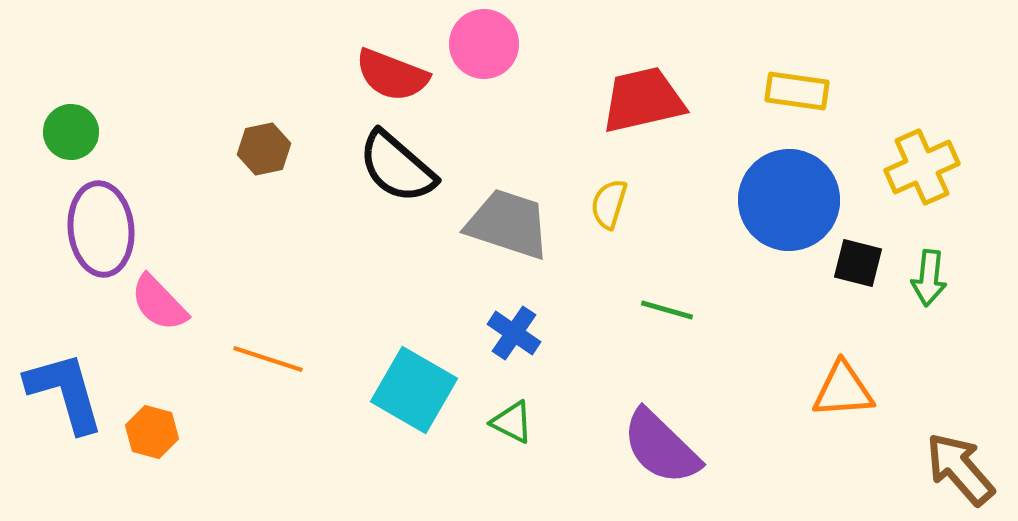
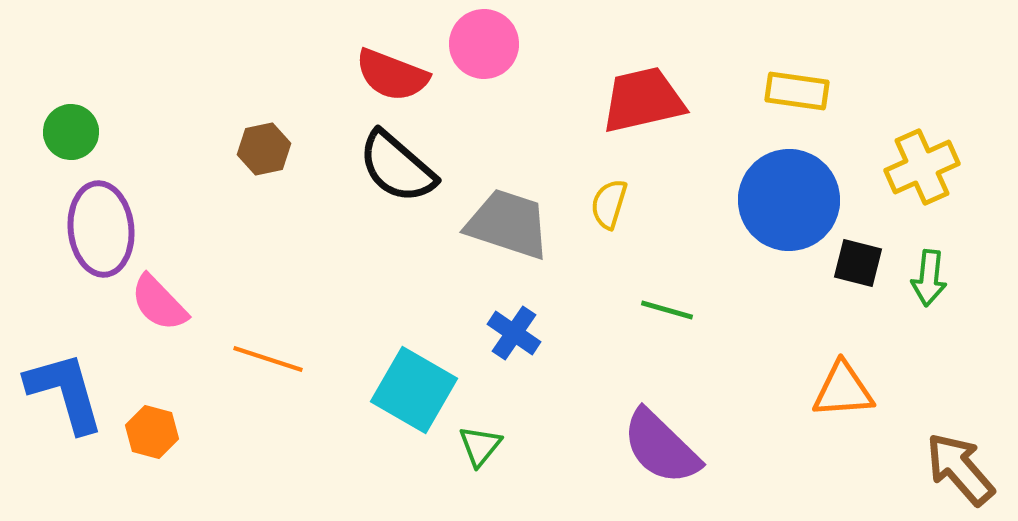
green triangle: moved 32 px left, 24 px down; rotated 42 degrees clockwise
